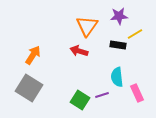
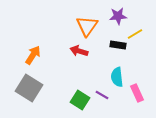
purple star: moved 1 px left
purple line: rotated 48 degrees clockwise
